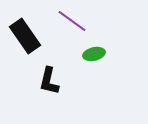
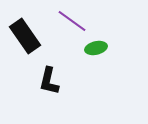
green ellipse: moved 2 px right, 6 px up
